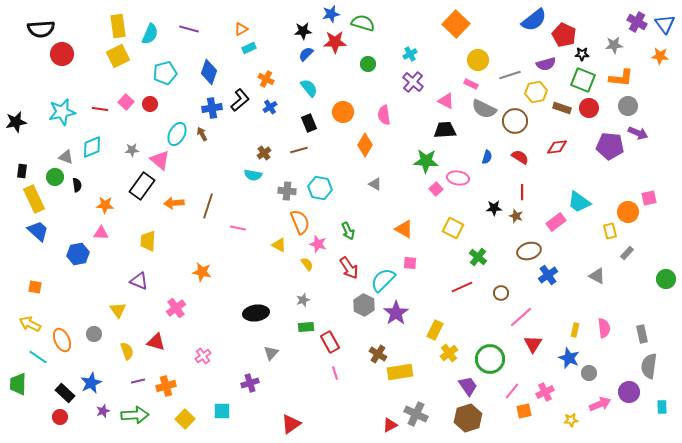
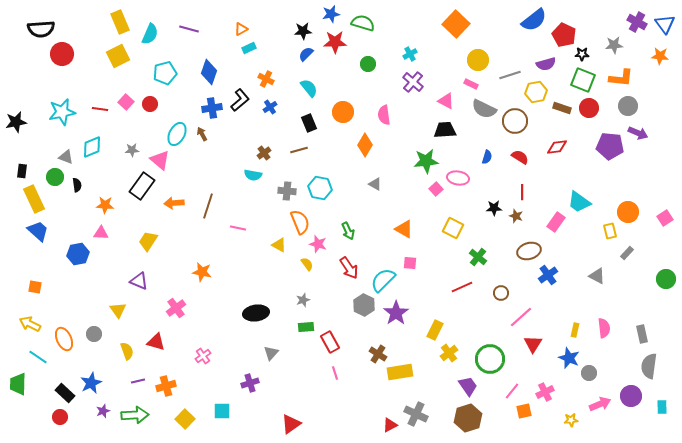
yellow rectangle at (118, 26): moved 2 px right, 4 px up; rotated 15 degrees counterclockwise
green star at (426, 161): rotated 10 degrees counterclockwise
pink square at (649, 198): moved 16 px right, 20 px down; rotated 21 degrees counterclockwise
pink rectangle at (556, 222): rotated 18 degrees counterclockwise
yellow trapezoid at (148, 241): rotated 30 degrees clockwise
orange ellipse at (62, 340): moved 2 px right, 1 px up
purple circle at (629, 392): moved 2 px right, 4 px down
